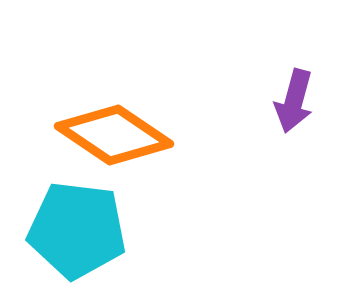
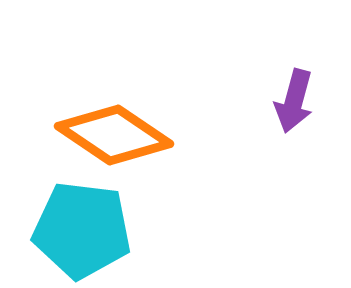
cyan pentagon: moved 5 px right
